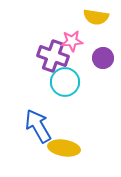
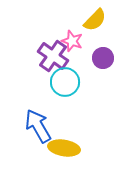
yellow semicircle: moved 1 px left, 3 px down; rotated 55 degrees counterclockwise
pink star: rotated 25 degrees clockwise
purple cross: rotated 16 degrees clockwise
